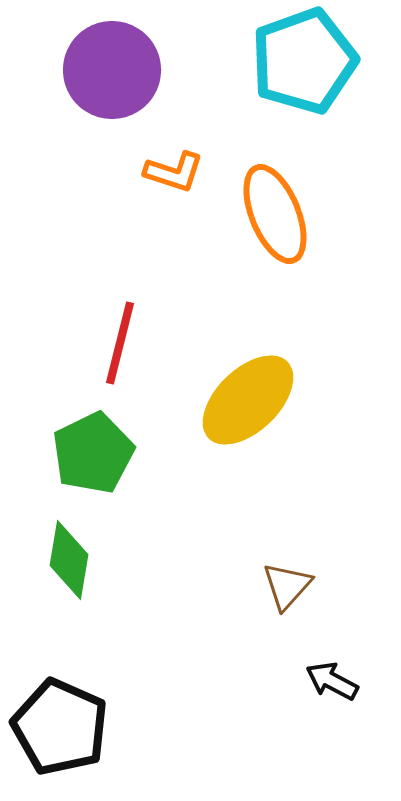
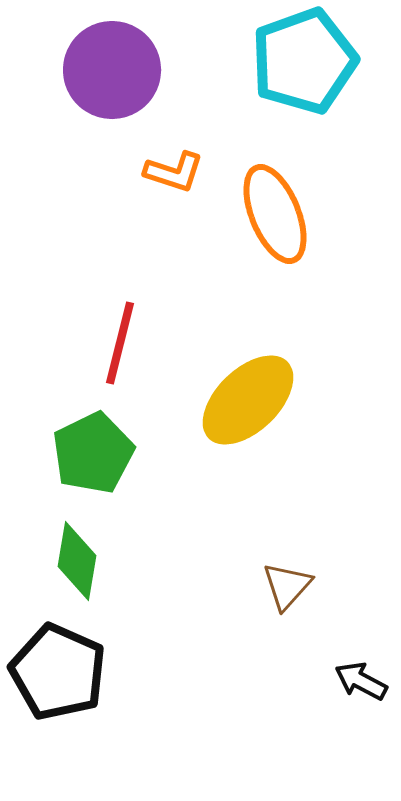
green diamond: moved 8 px right, 1 px down
black arrow: moved 29 px right
black pentagon: moved 2 px left, 55 px up
